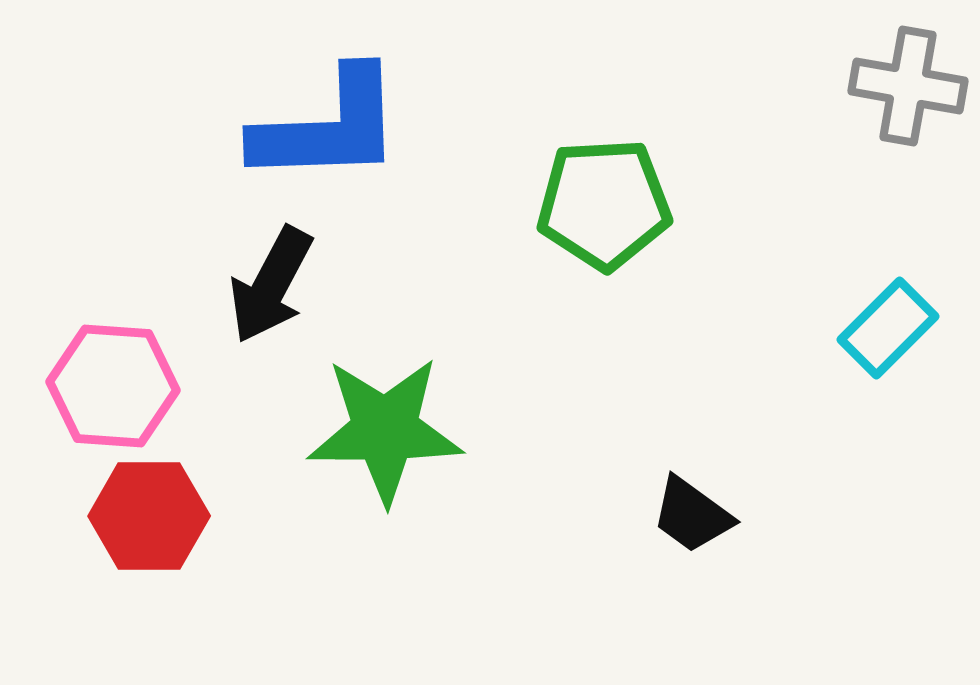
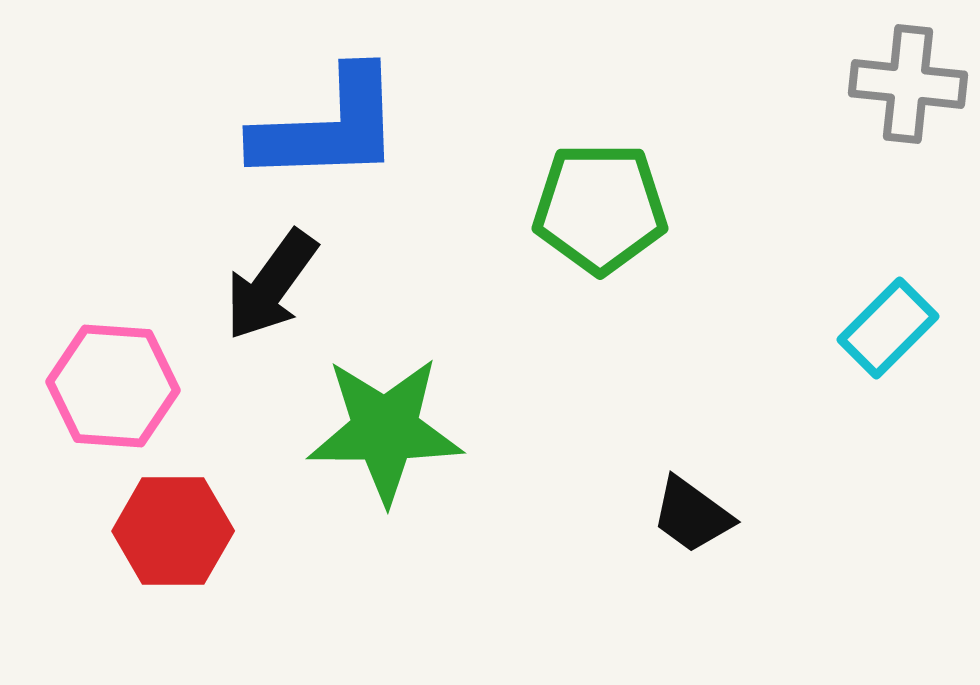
gray cross: moved 2 px up; rotated 4 degrees counterclockwise
green pentagon: moved 4 px left, 4 px down; rotated 3 degrees clockwise
black arrow: rotated 8 degrees clockwise
red hexagon: moved 24 px right, 15 px down
